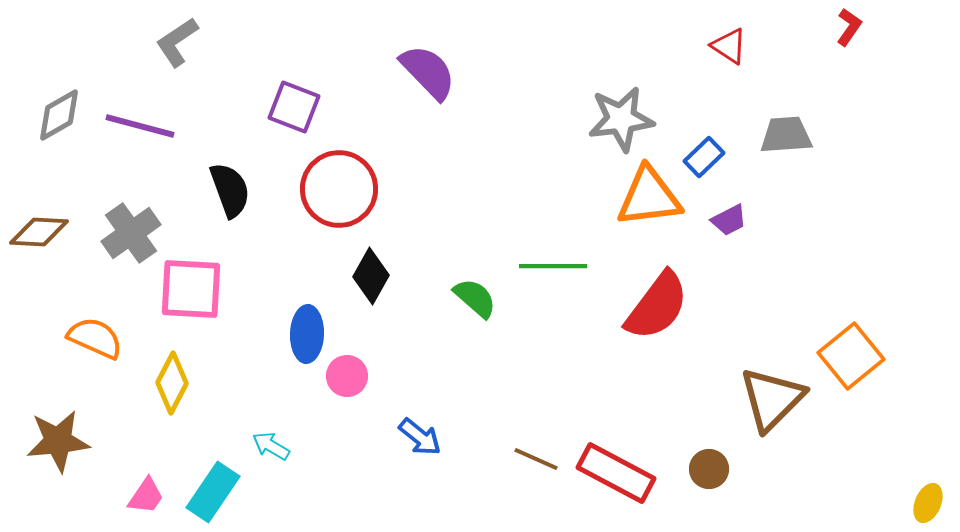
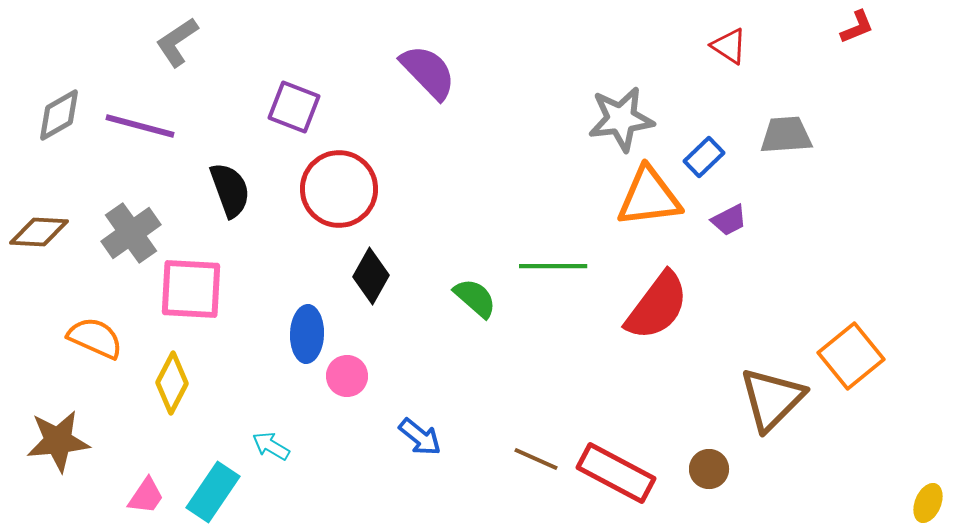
red L-shape: moved 8 px right; rotated 33 degrees clockwise
